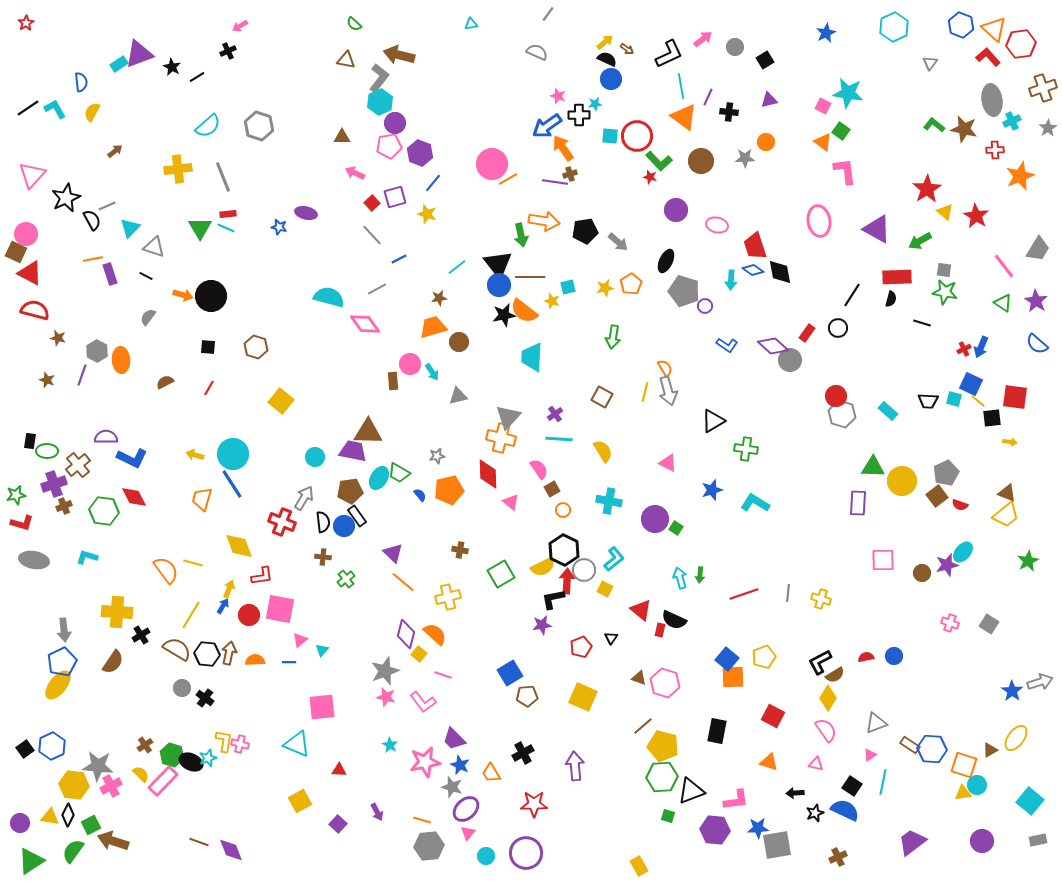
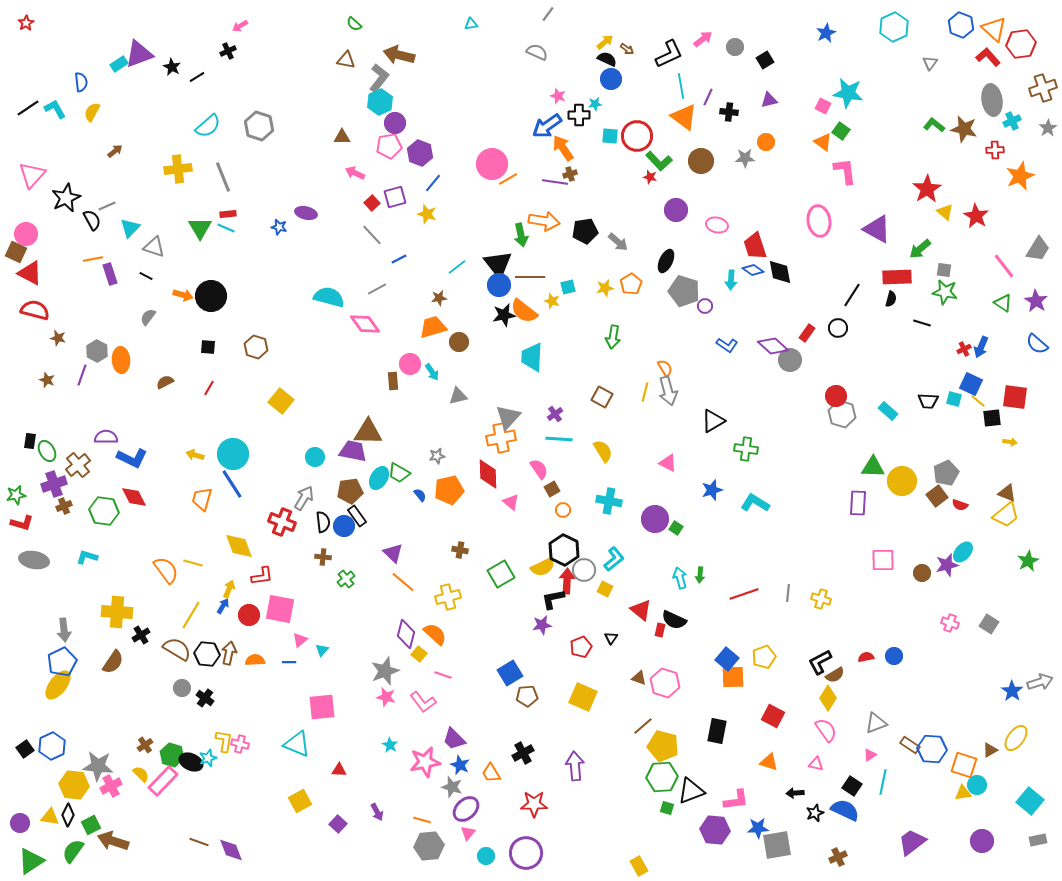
green arrow at (920, 241): moved 8 px down; rotated 10 degrees counterclockwise
orange cross at (501, 438): rotated 24 degrees counterclockwise
green ellipse at (47, 451): rotated 60 degrees clockwise
green square at (668, 816): moved 1 px left, 8 px up
